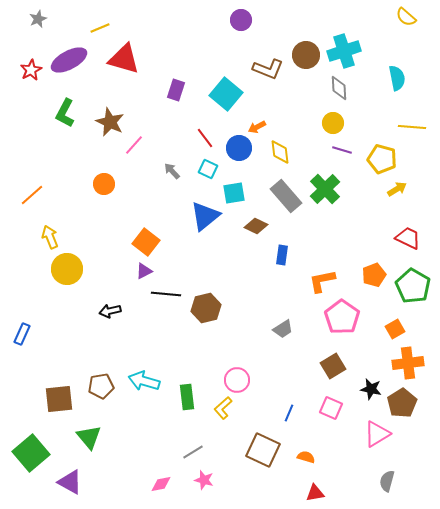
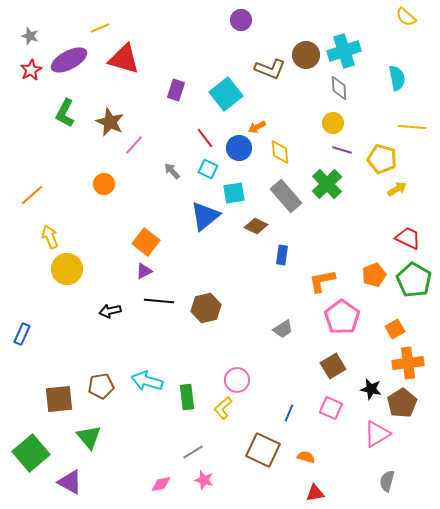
gray star at (38, 19): moved 8 px left, 17 px down; rotated 30 degrees counterclockwise
brown L-shape at (268, 69): moved 2 px right
cyan square at (226, 94): rotated 12 degrees clockwise
green cross at (325, 189): moved 2 px right, 5 px up
green pentagon at (413, 286): moved 1 px right, 6 px up
black line at (166, 294): moved 7 px left, 7 px down
cyan arrow at (144, 381): moved 3 px right
